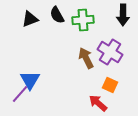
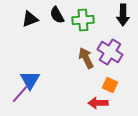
red arrow: rotated 42 degrees counterclockwise
